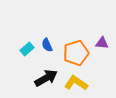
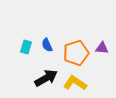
purple triangle: moved 5 px down
cyan rectangle: moved 1 px left, 2 px up; rotated 32 degrees counterclockwise
yellow L-shape: moved 1 px left
